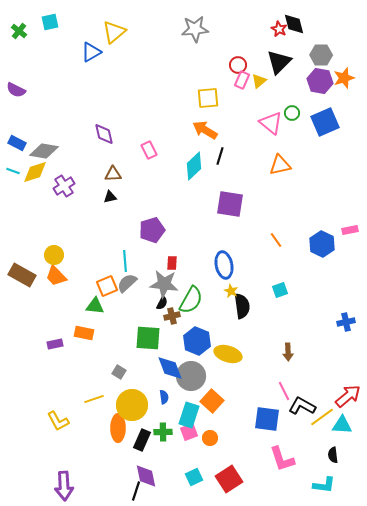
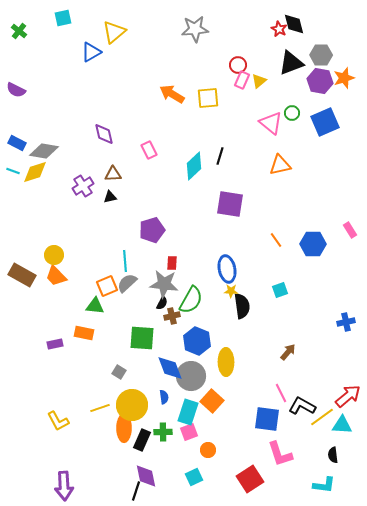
cyan square at (50, 22): moved 13 px right, 4 px up
black triangle at (279, 62): moved 12 px right, 1 px down; rotated 24 degrees clockwise
orange arrow at (205, 130): moved 33 px left, 36 px up
purple cross at (64, 186): moved 19 px right
pink rectangle at (350, 230): rotated 70 degrees clockwise
blue hexagon at (322, 244): moved 9 px left; rotated 25 degrees counterclockwise
blue ellipse at (224, 265): moved 3 px right, 4 px down
yellow star at (231, 291): rotated 24 degrees counterclockwise
green square at (148, 338): moved 6 px left
brown arrow at (288, 352): rotated 138 degrees counterclockwise
yellow ellipse at (228, 354): moved 2 px left, 8 px down; rotated 72 degrees clockwise
pink line at (284, 391): moved 3 px left, 2 px down
yellow line at (94, 399): moved 6 px right, 9 px down
cyan rectangle at (189, 415): moved 1 px left, 3 px up
orange ellipse at (118, 428): moved 6 px right
orange circle at (210, 438): moved 2 px left, 12 px down
pink L-shape at (282, 459): moved 2 px left, 5 px up
red square at (229, 479): moved 21 px right
